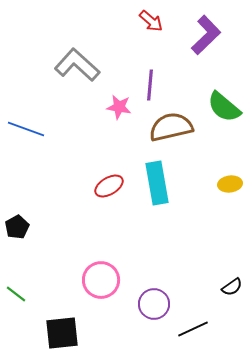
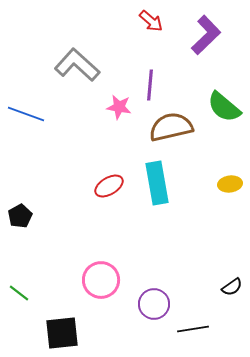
blue line: moved 15 px up
black pentagon: moved 3 px right, 11 px up
green line: moved 3 px right, 1 px up
black line: rotated 16 degrees clockwise
